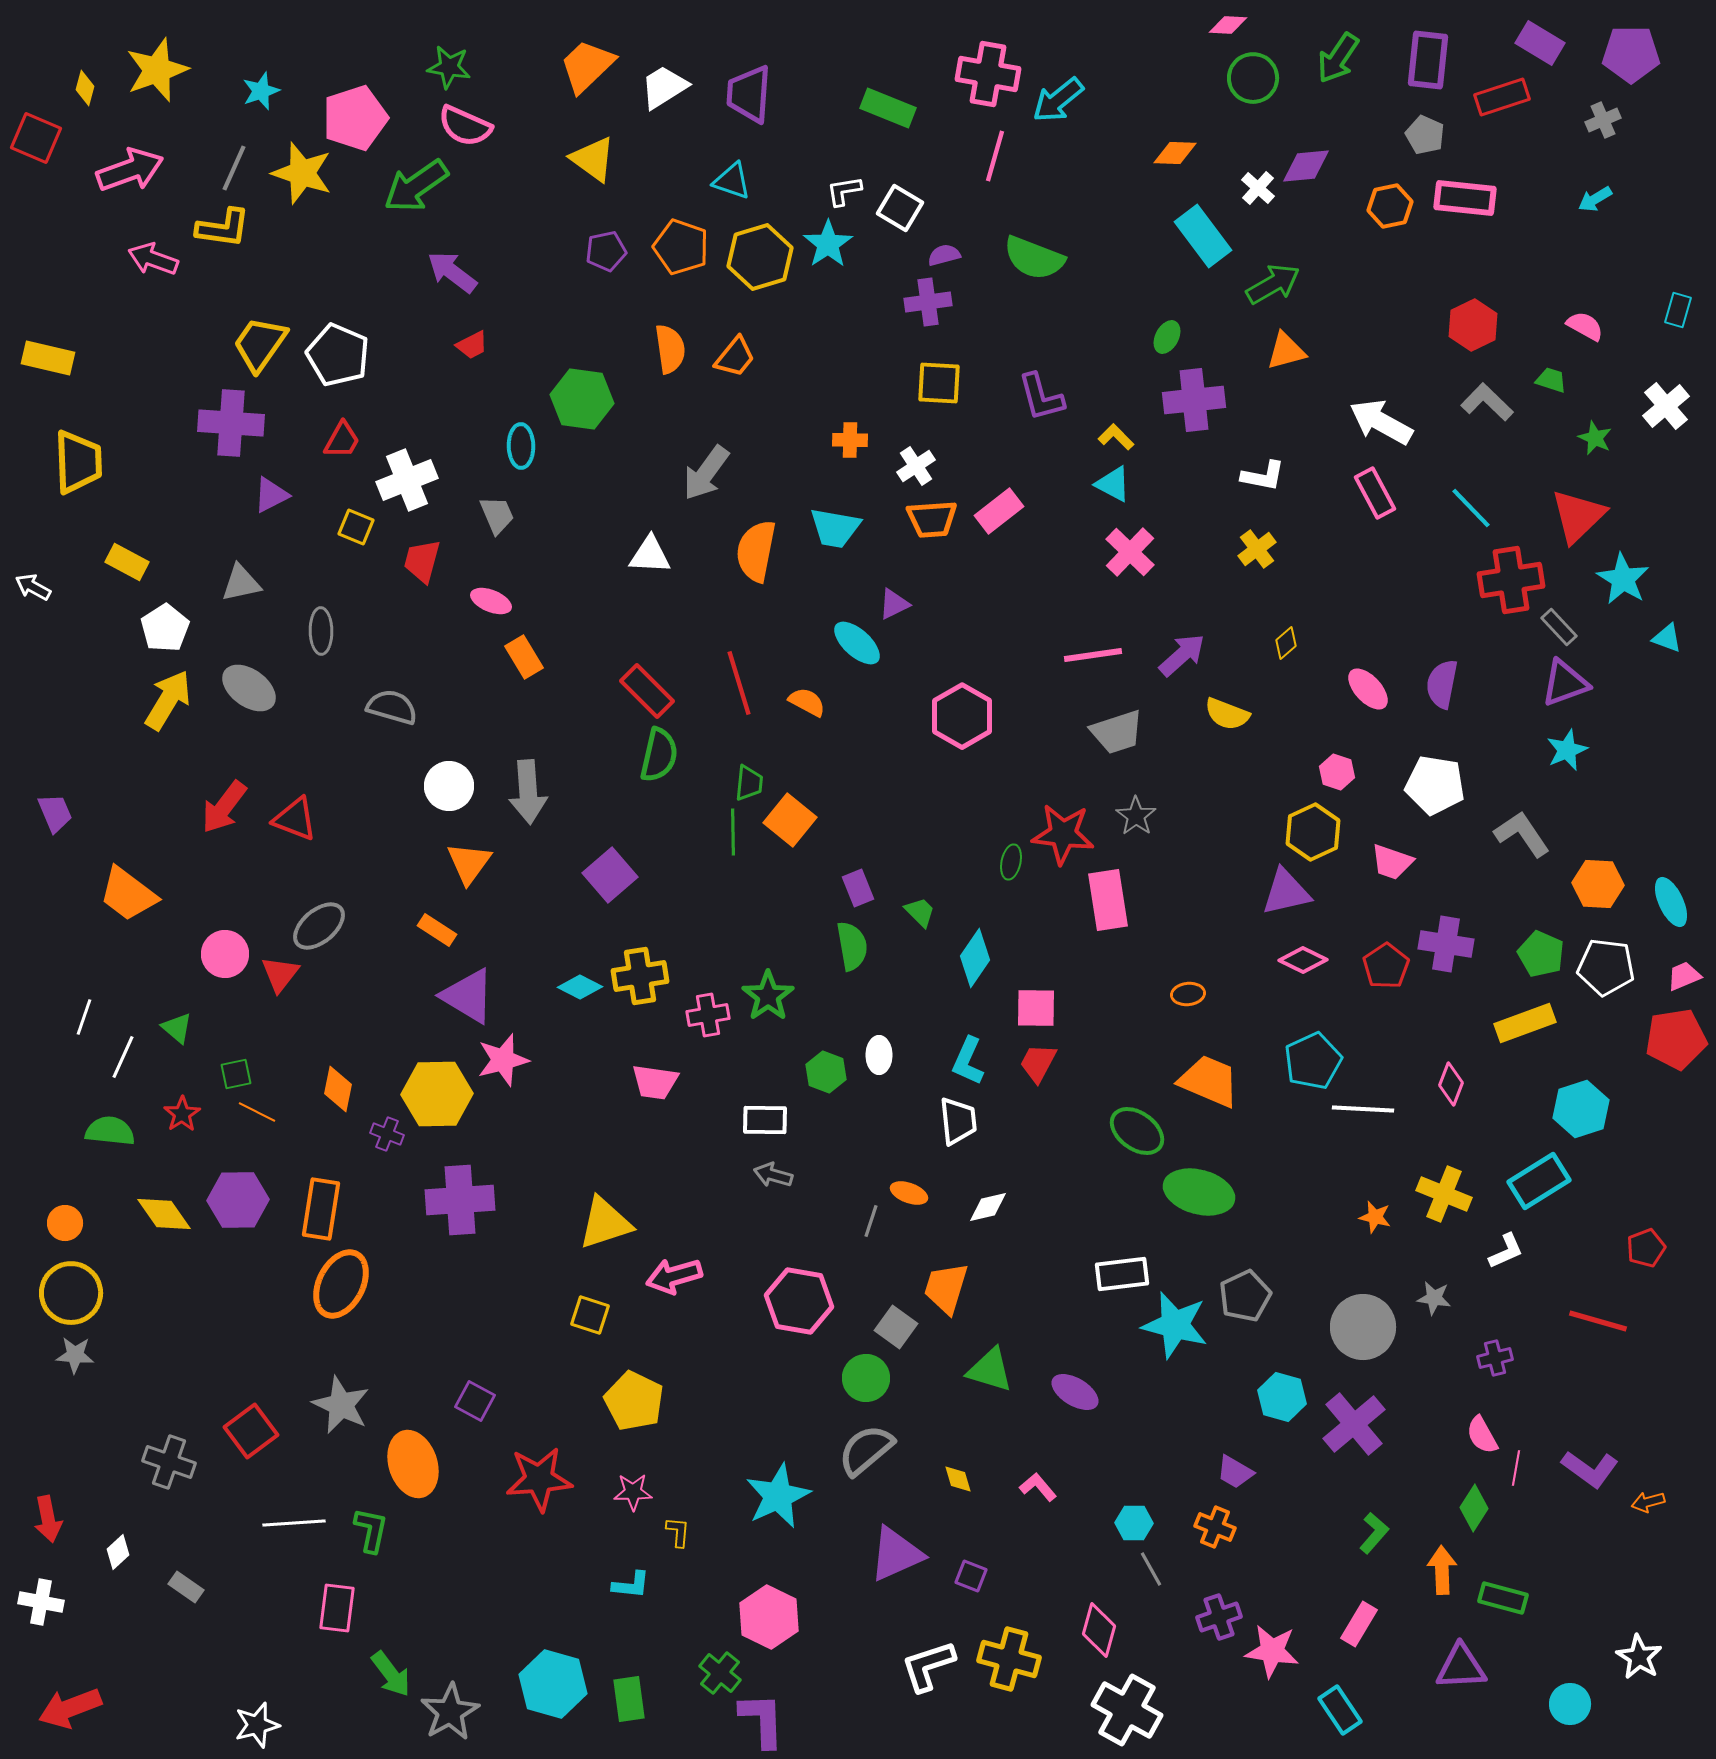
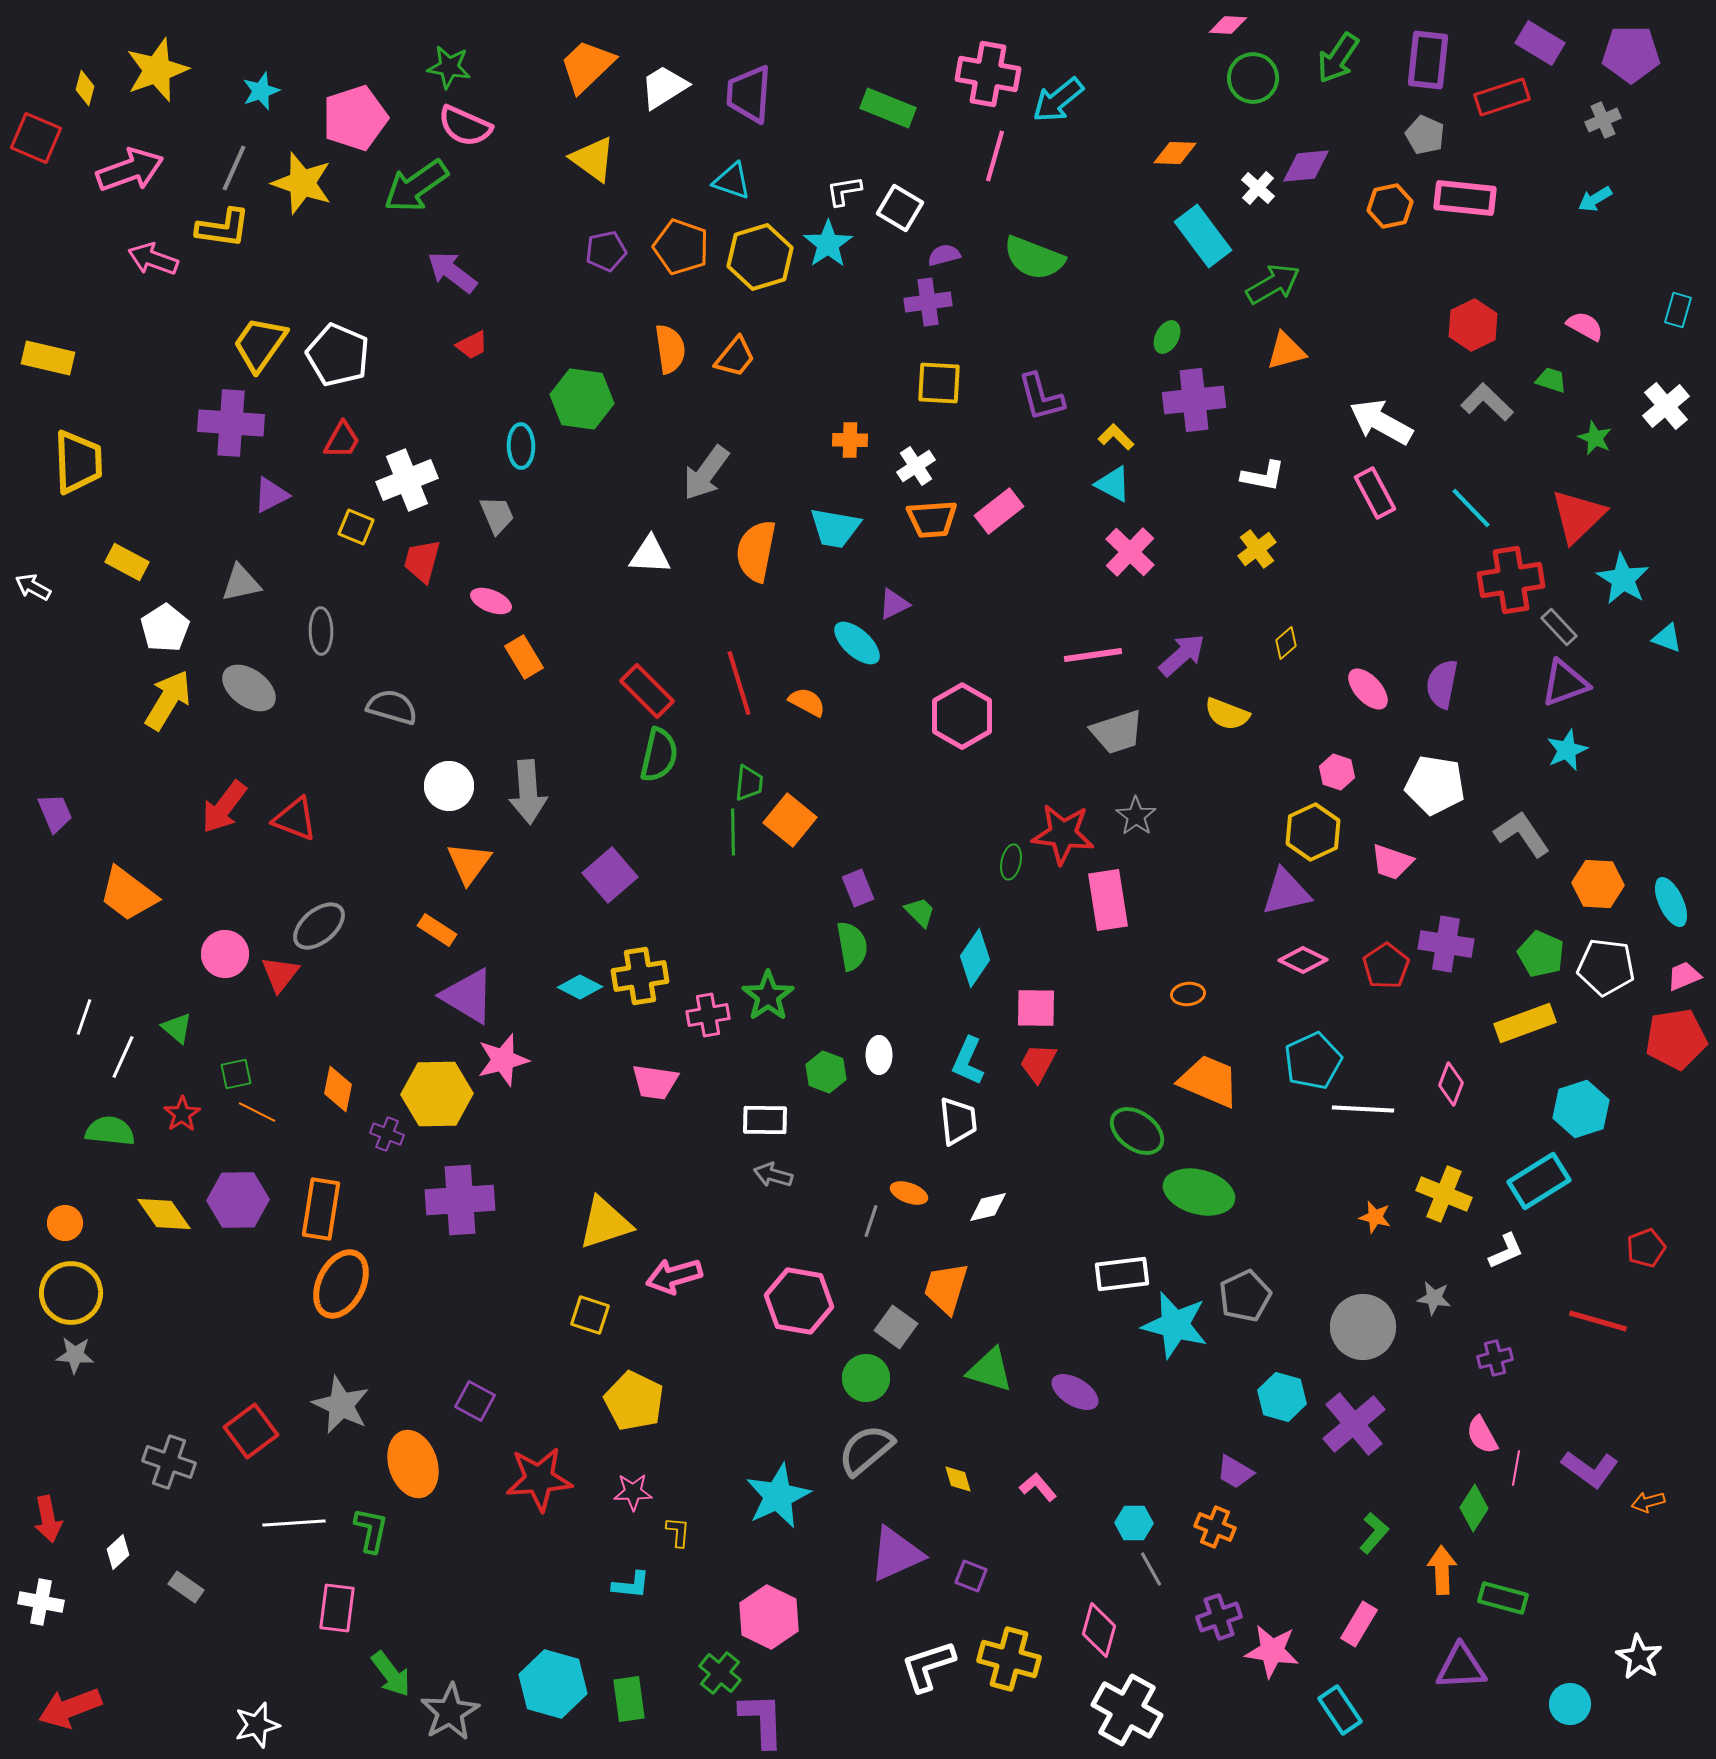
yellow star at (302, 173): moved 10 px down
